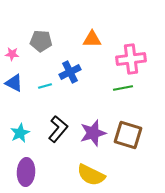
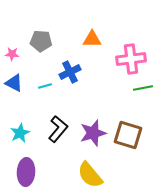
green line: moved 20 px right
yellow semicircle: moved 1 px left; rotated 24 degrees clockwise
